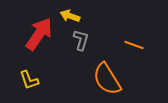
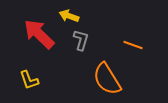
yellow arrow: moved 1 px left
red arrow: rotated 80 degrees counterclockwise
orange line: moved 1 px left
